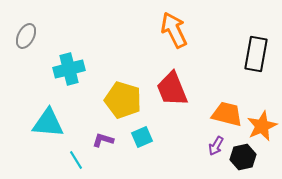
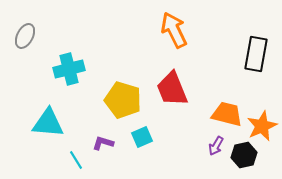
gray ellipse: moved 1 px left
purple L-shape: moved 3 px down
black hexagon: moved 1 px right, 2 px up
